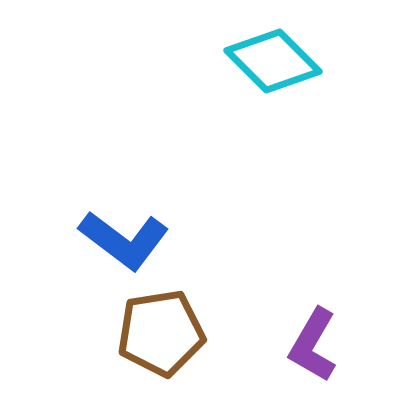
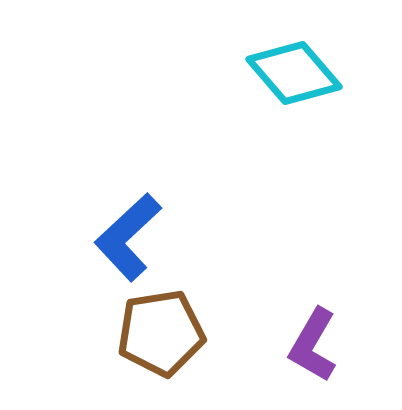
cyan diamond: moved 21 px right, 12 px down; rotated 4 degrees clockwise
blue L-shape: moved 4 px right, 3 px up; rotated 100 degrees clockwise
